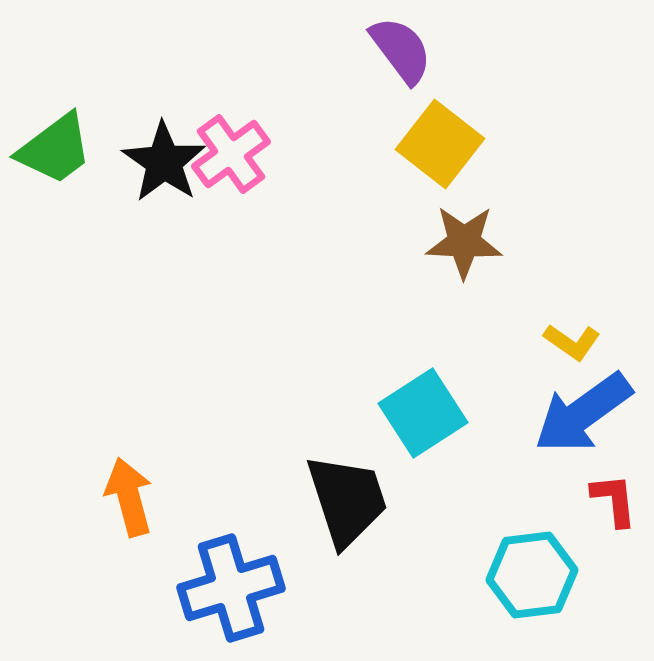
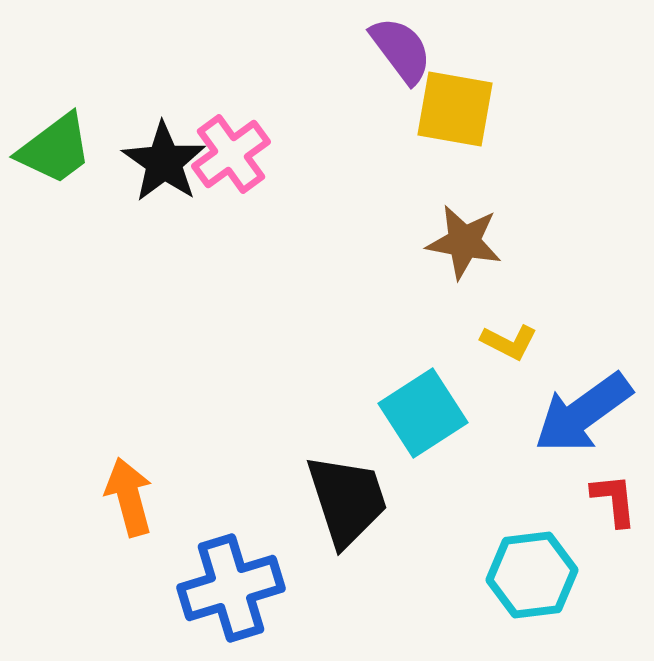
yellow square: moved 15 px right, 35 px up; rotated 28 degrees counterclockwise
brown star: rotated 8 degrees clockwise
yellow L-shape: moved 63 px left; rotated 8 degrees counterclockwise
